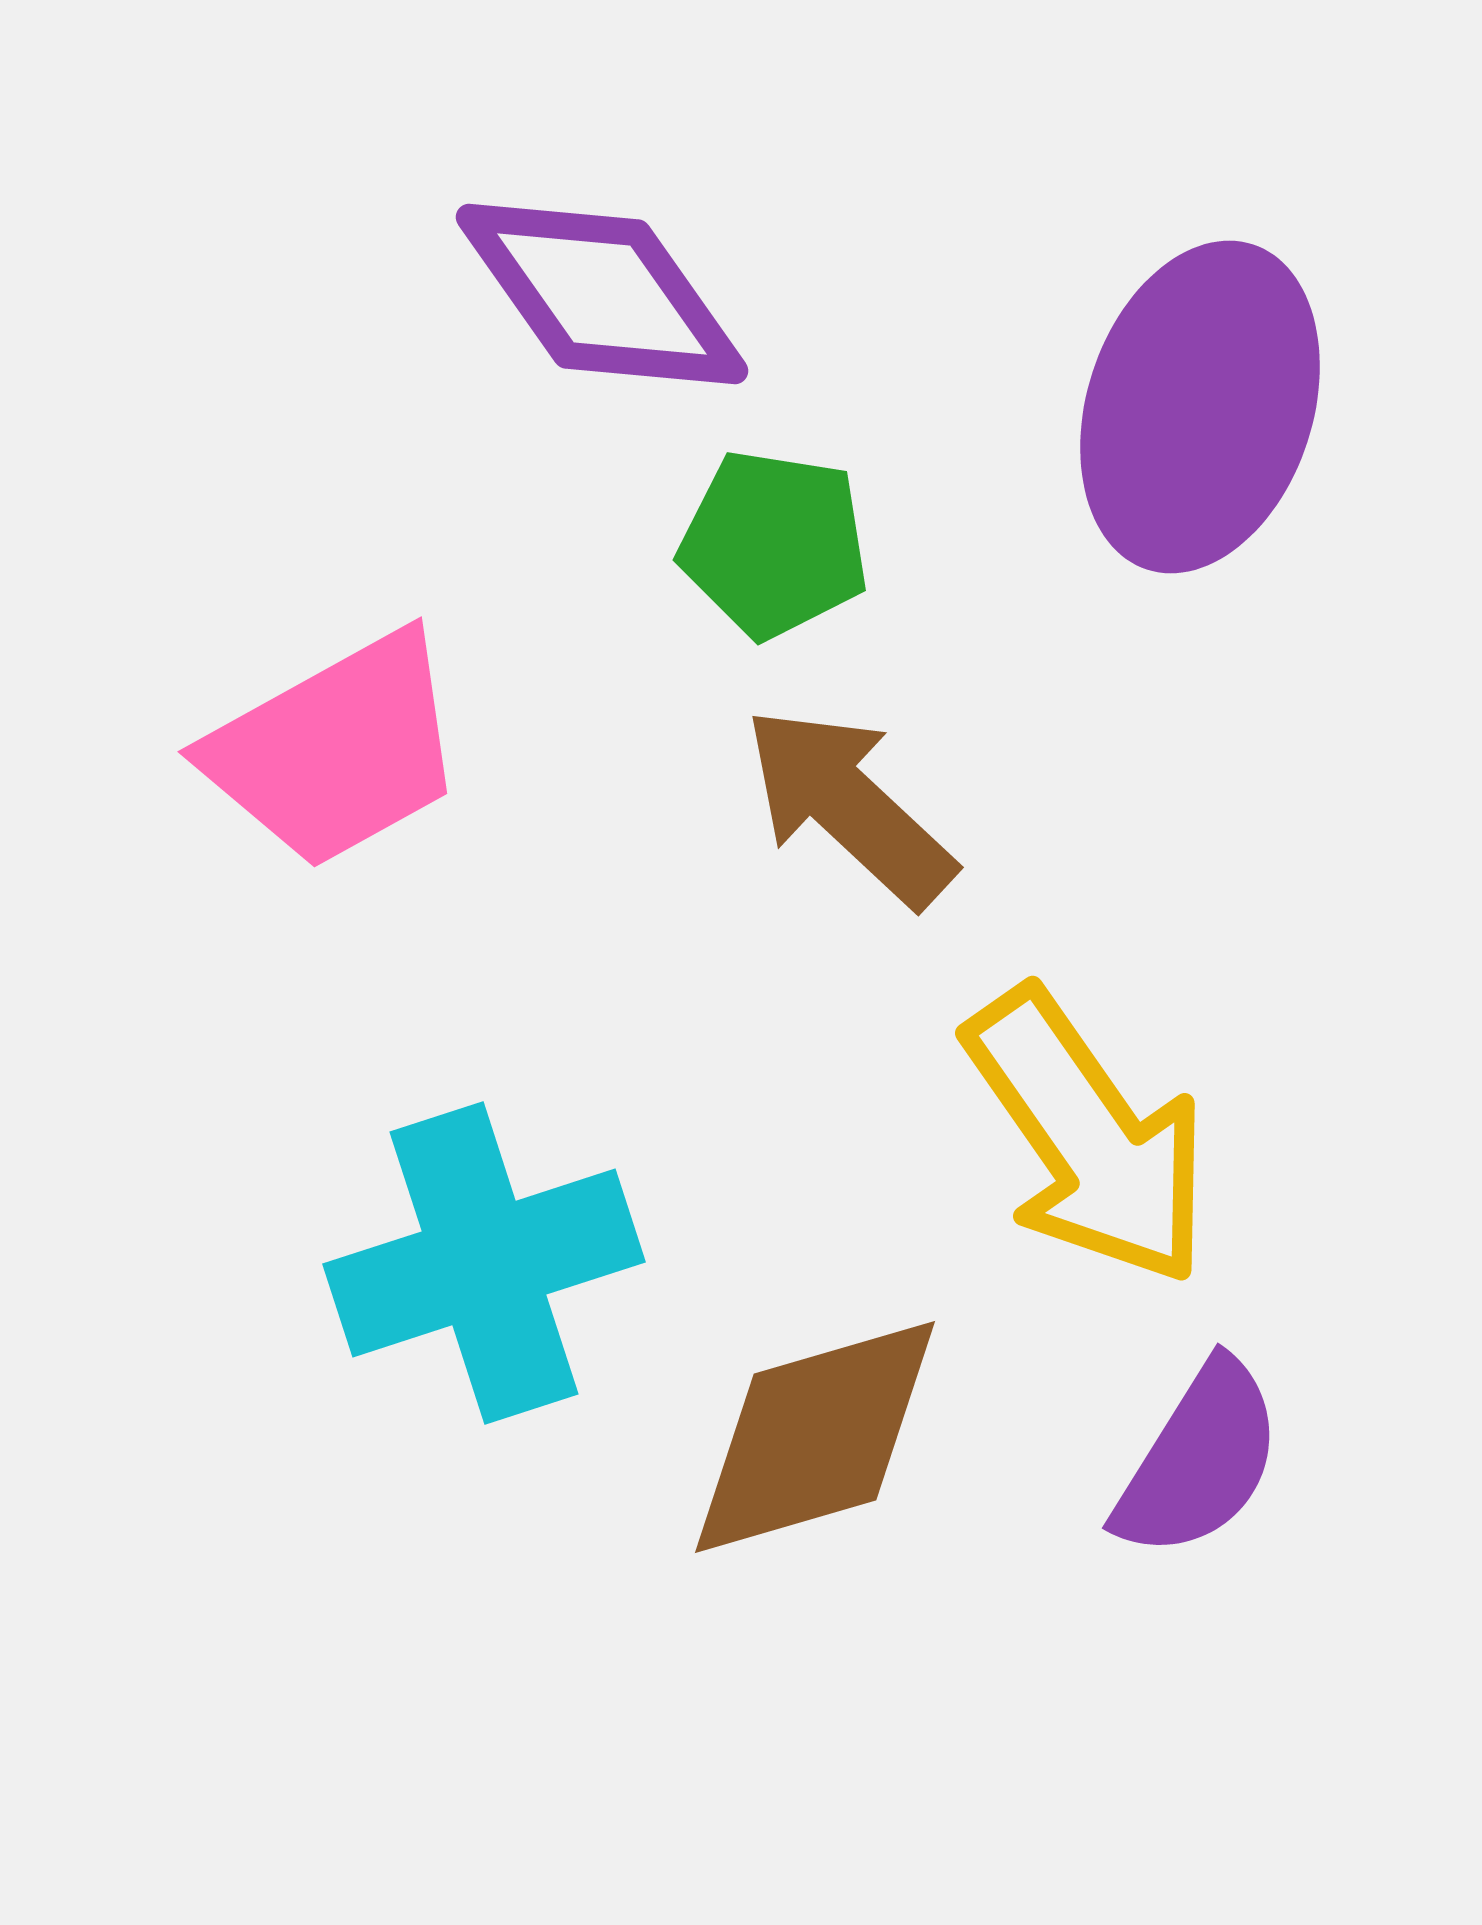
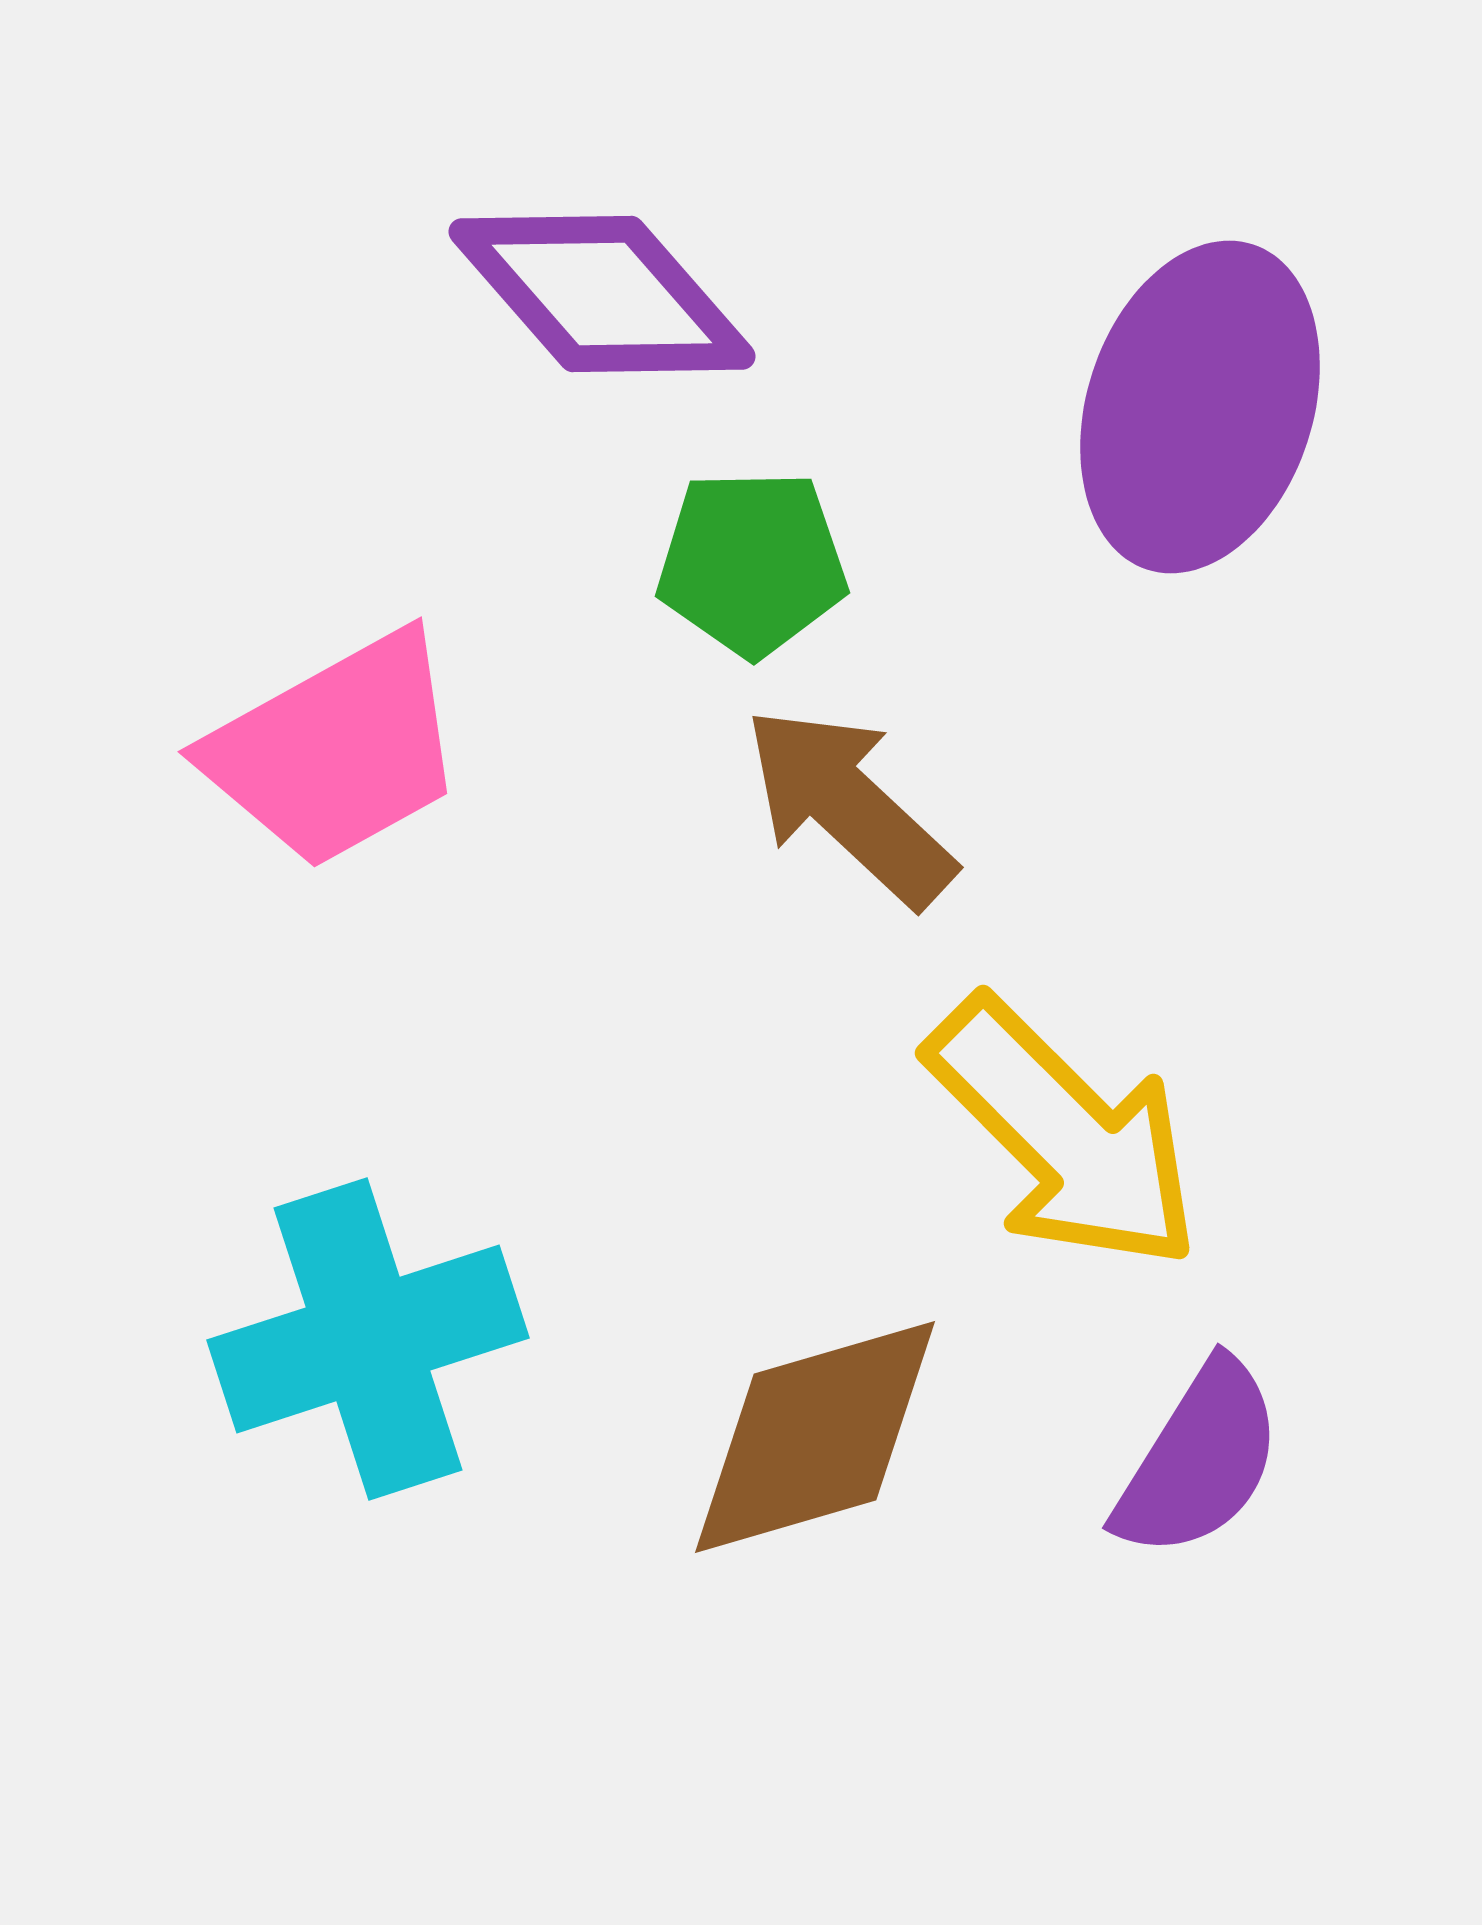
purple diamond: rotated 6 degrees counterclockwise
green pentagon: moved 22 px left, 19 px down; rotated 10 degrees counterclockwise
yellow arrow: moved 24 px left, 3 px up; rotated 10 degrees counterclockwise
cyan cross: moved 116 px left, 76 px down
